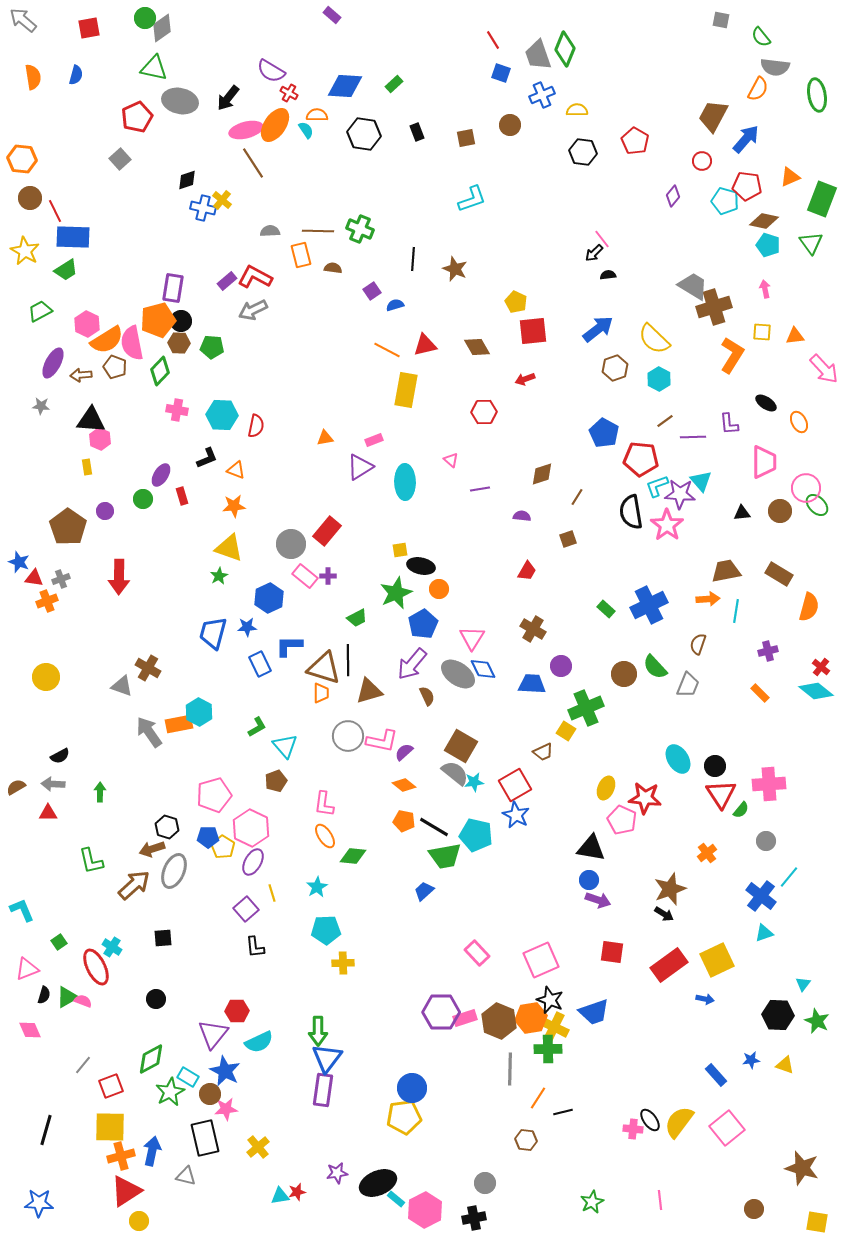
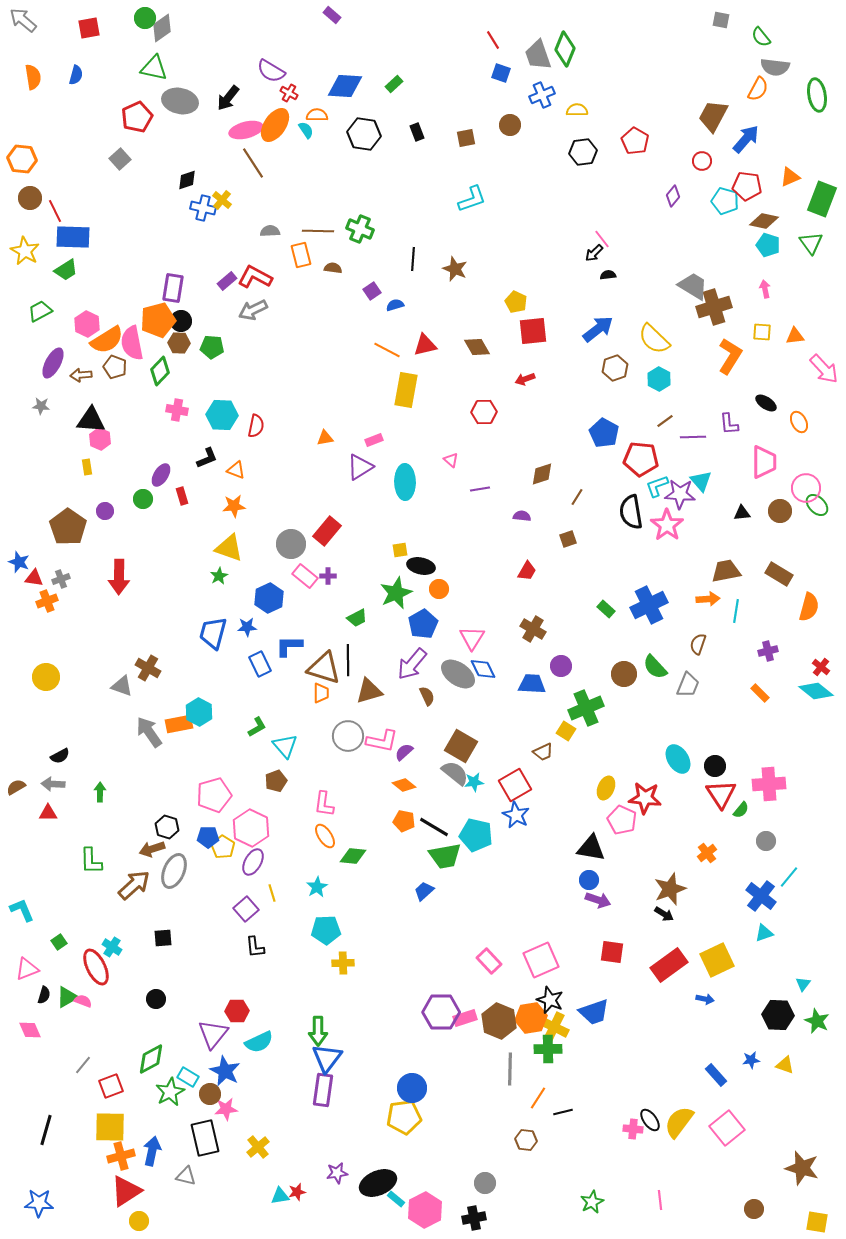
black hexagon at (583, 152): rotated 16 degrees counterclockwise
orange L-shape at (732, 355): moved 2 px left, 1 px down
green L-shape at (91, 861): rotated 12 degrees clockwise
pink rectangle at (477, 953): moved 12 px right, 8 px down
